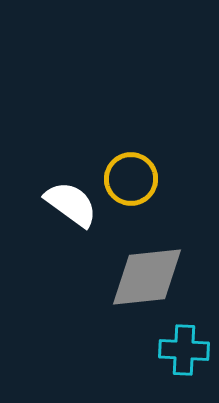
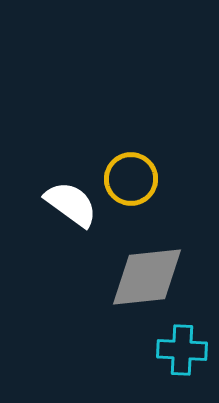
cyan cross: moved 2 px left
